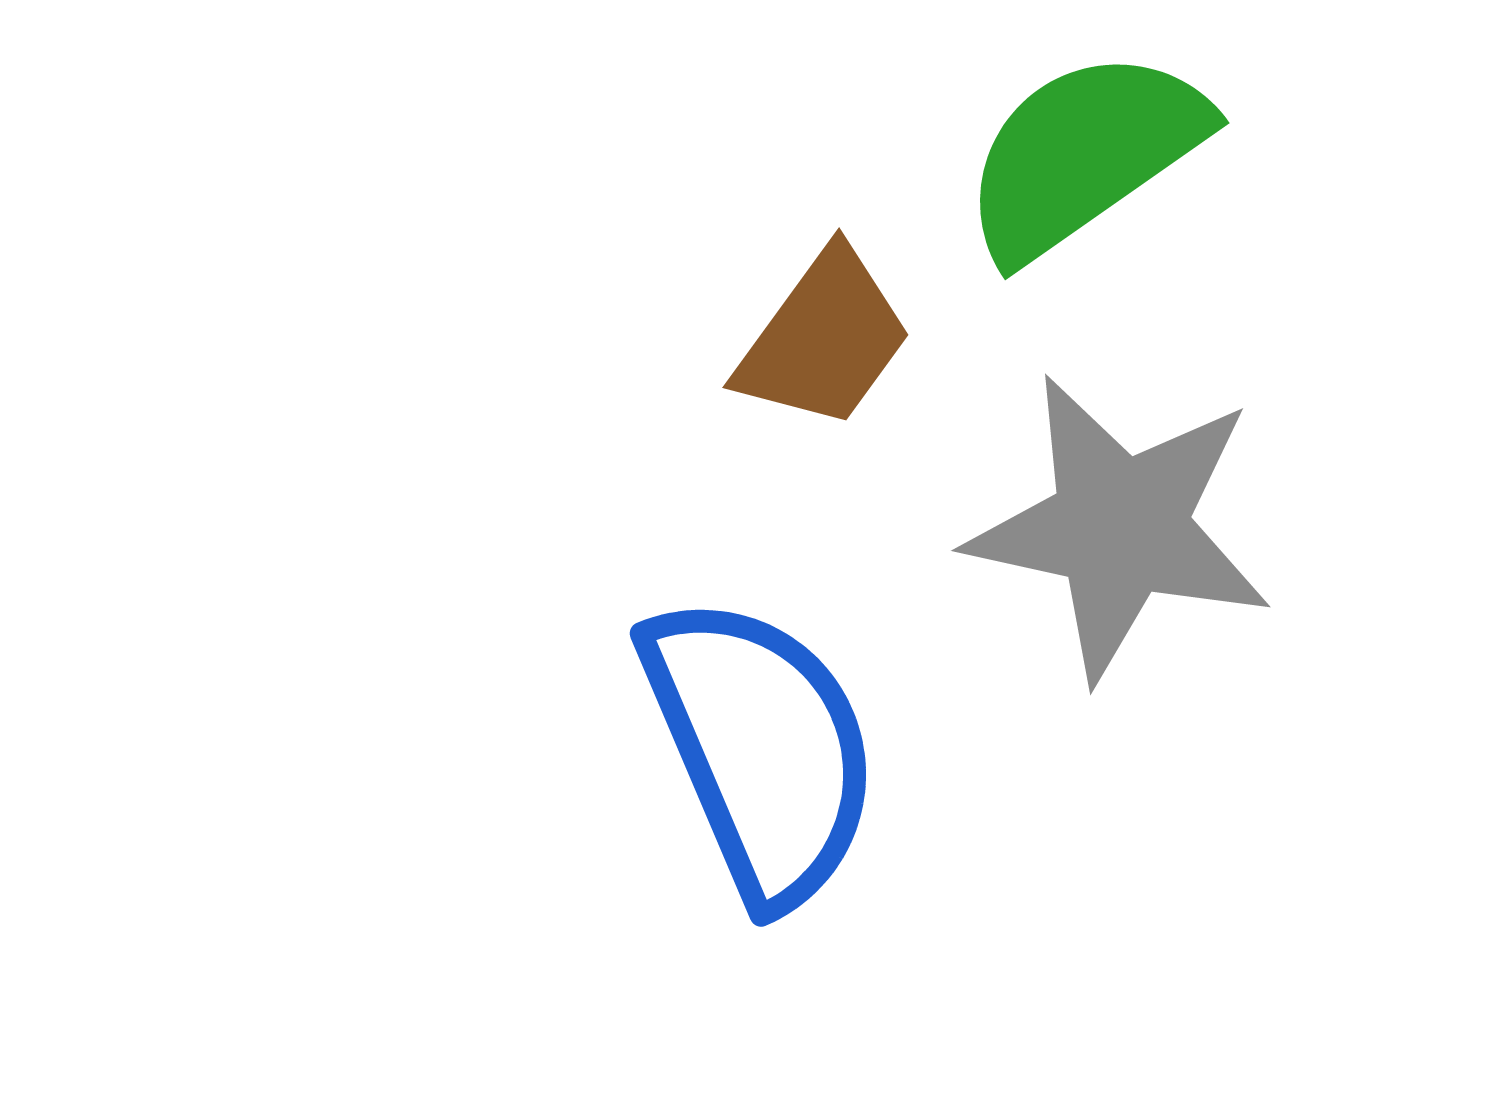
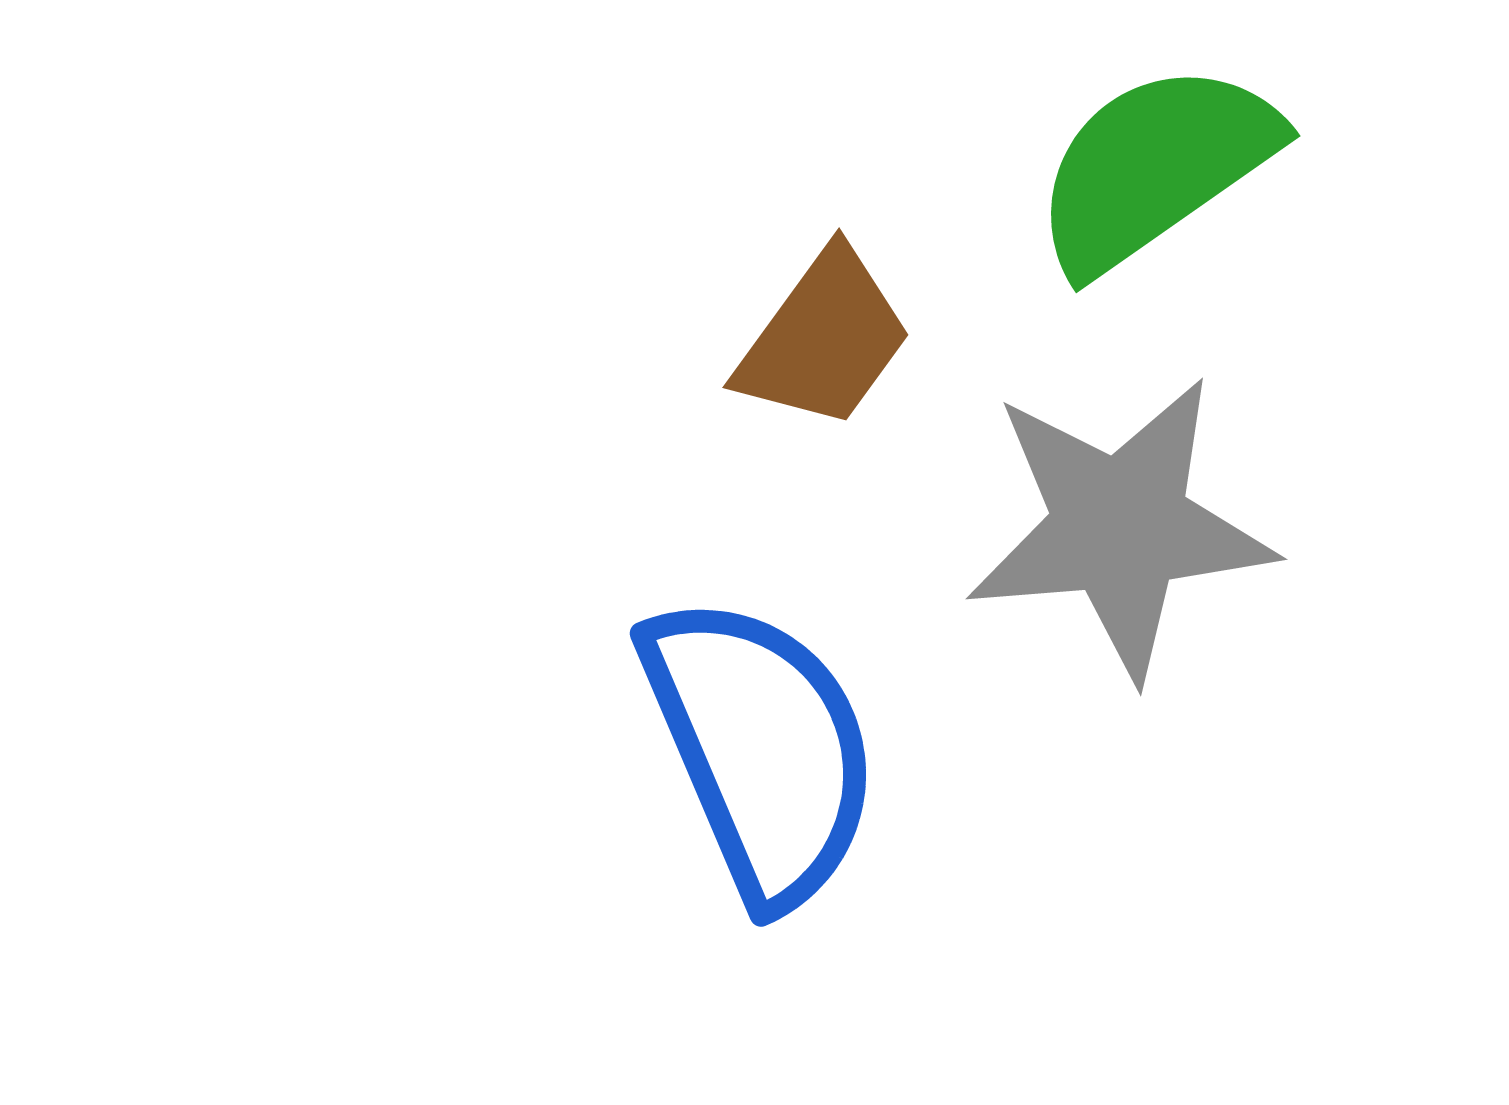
green semicircle: moved 71 px right, 13 px down
gray star: rotated 17 degrees counterclockwise
